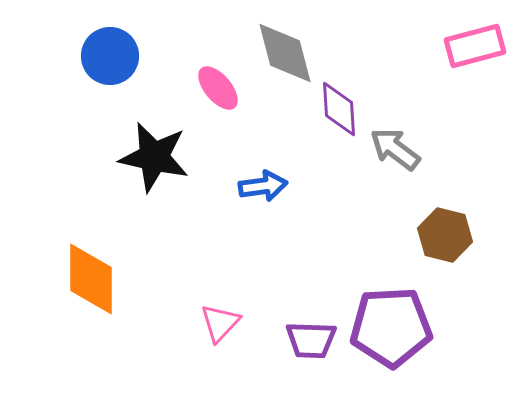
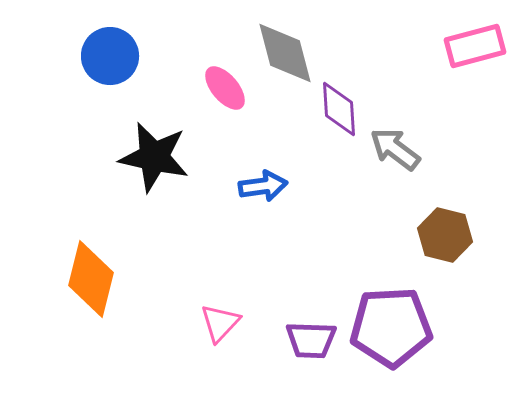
pink ellipse: moved 7 px right
orange diamond: rotated 14 degrees clockwise
